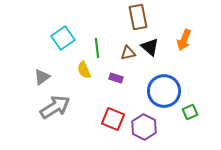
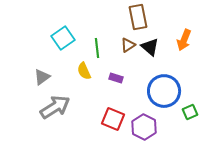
brown triangle: moved 8 px up; rotated 21 degrees counterclockwise
yellow semicircle: moved 1 px down
